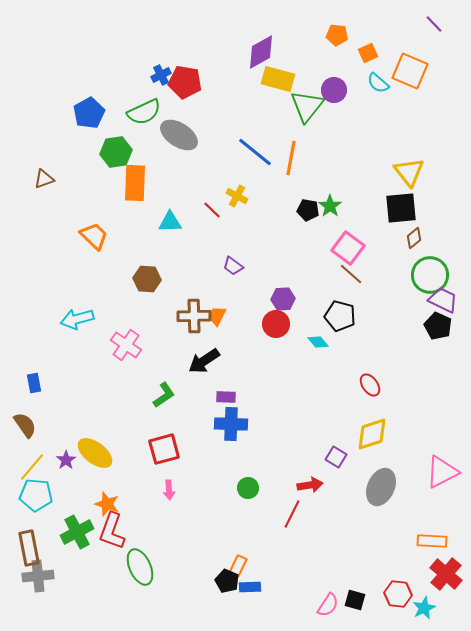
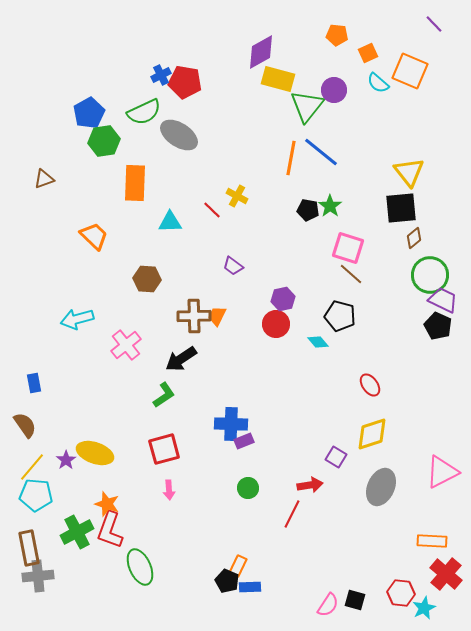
green hexagon at (116, 152): moved 12 px left, 11 px up
blue line at (255, 152): moved 66 px right
pink square at (348, 248): rotated 20 degrees counterclockwise
purple hexagon at (283, 299): rotated 10 degrees counterclockwise
pink cross at (126, 345): rotated 16 degrees clockwise
black arrow at (204, 361): moved 23 px left, 2 px up
purple rectangle at (226, 397): moved 18 px right, 44 px down; rotated 24 degrees counterclockwise
yellow ellipse at (95, 453): rotated 18 degrees counterclockwise
red L-shape at (112, 531): moved 2 px left, 1 px up
red hexagon at (398, 594): moved 3 px right, 1 px up
